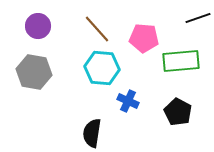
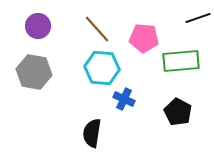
blue cross: moved 4 px left, 2 px up
